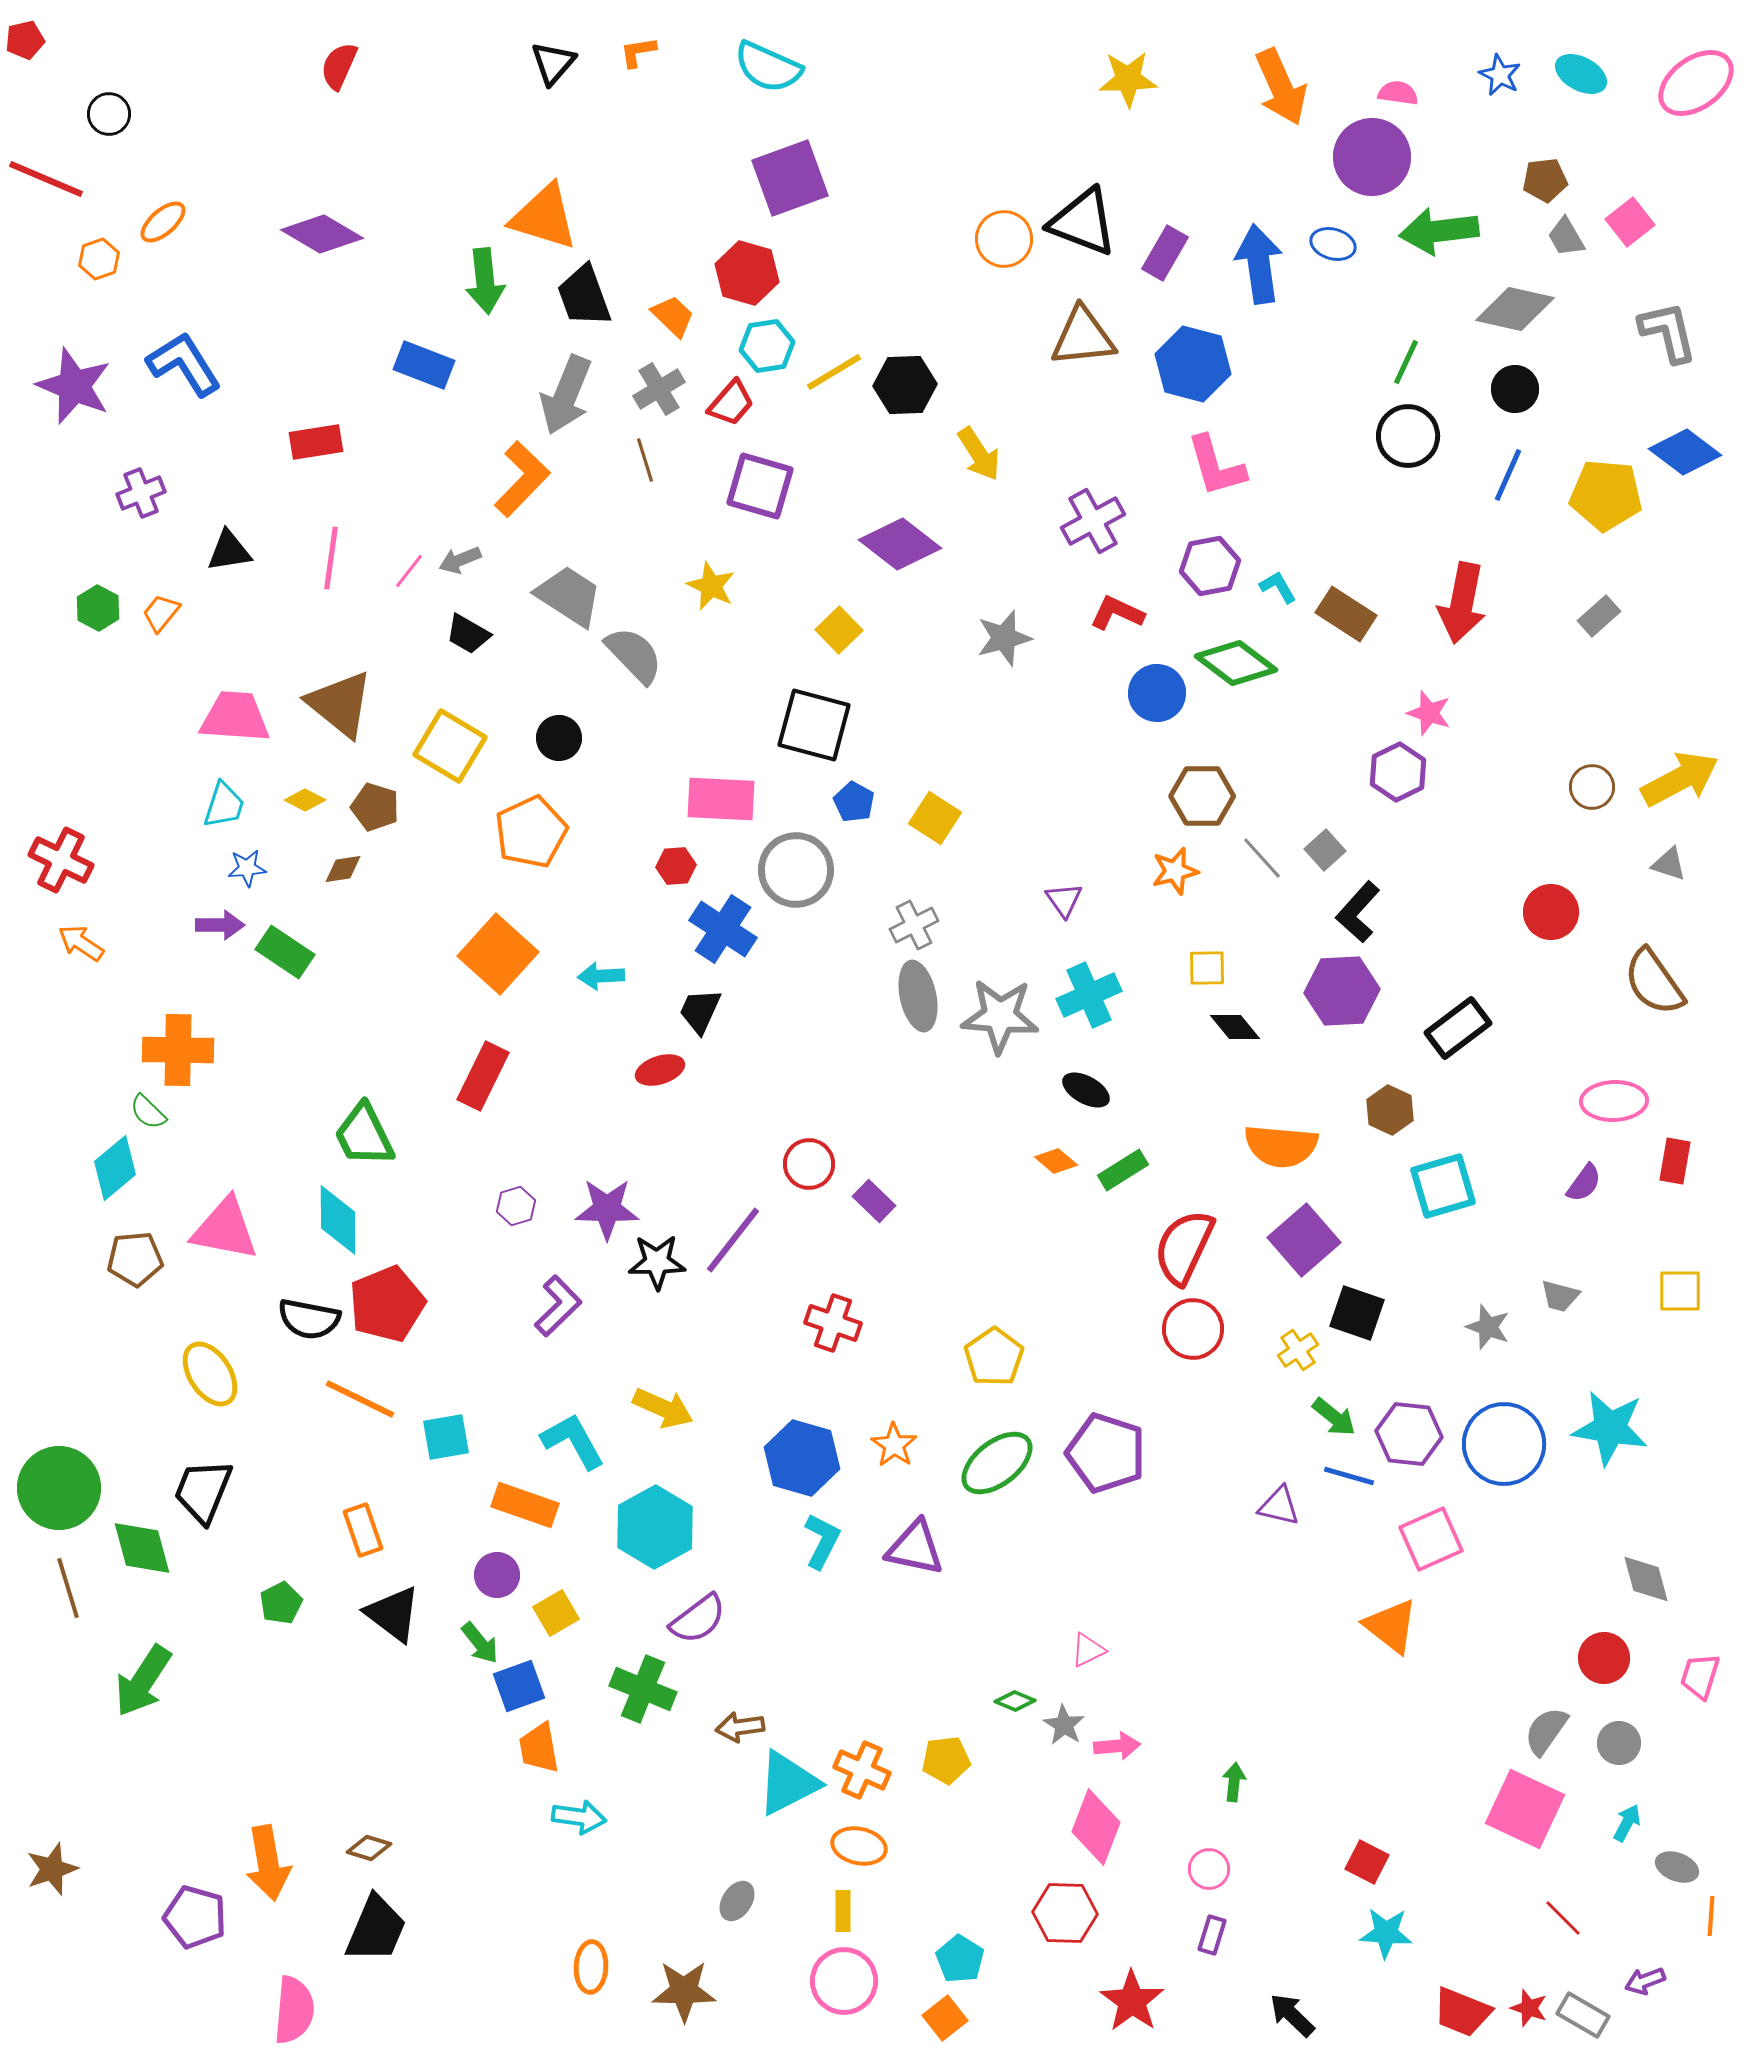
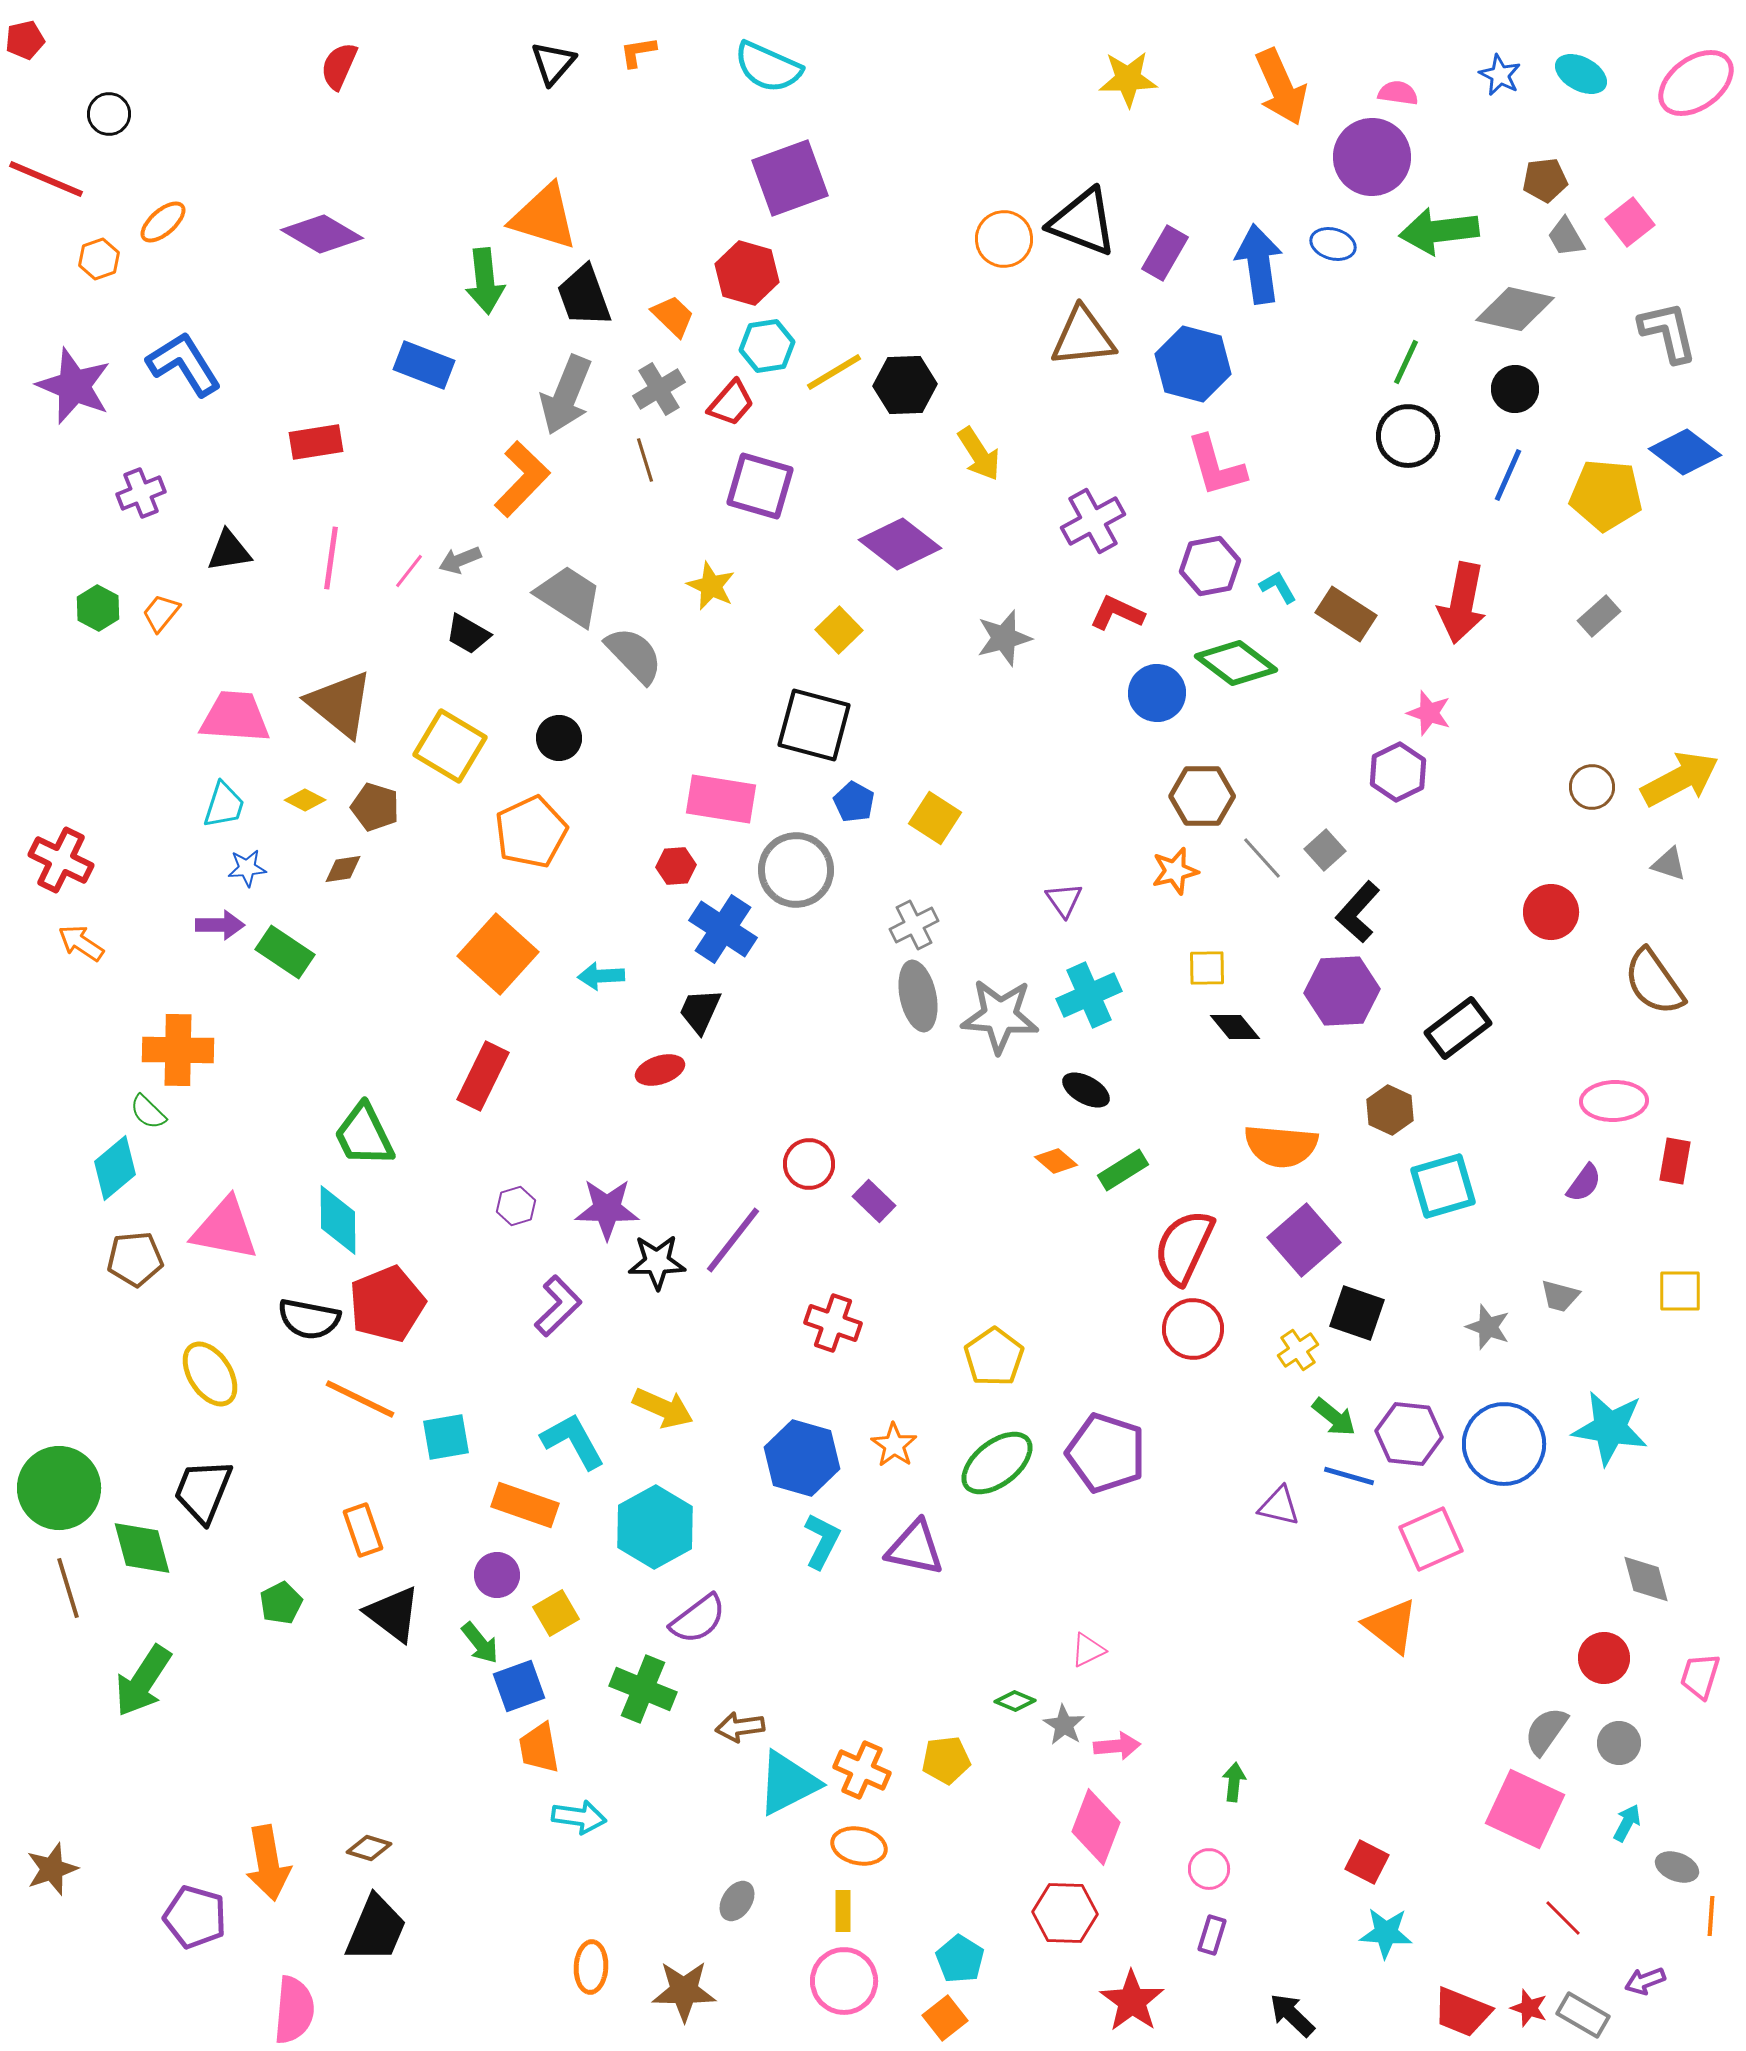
pink rectangle at (721, 799): rotated 6 degrees clockwise
